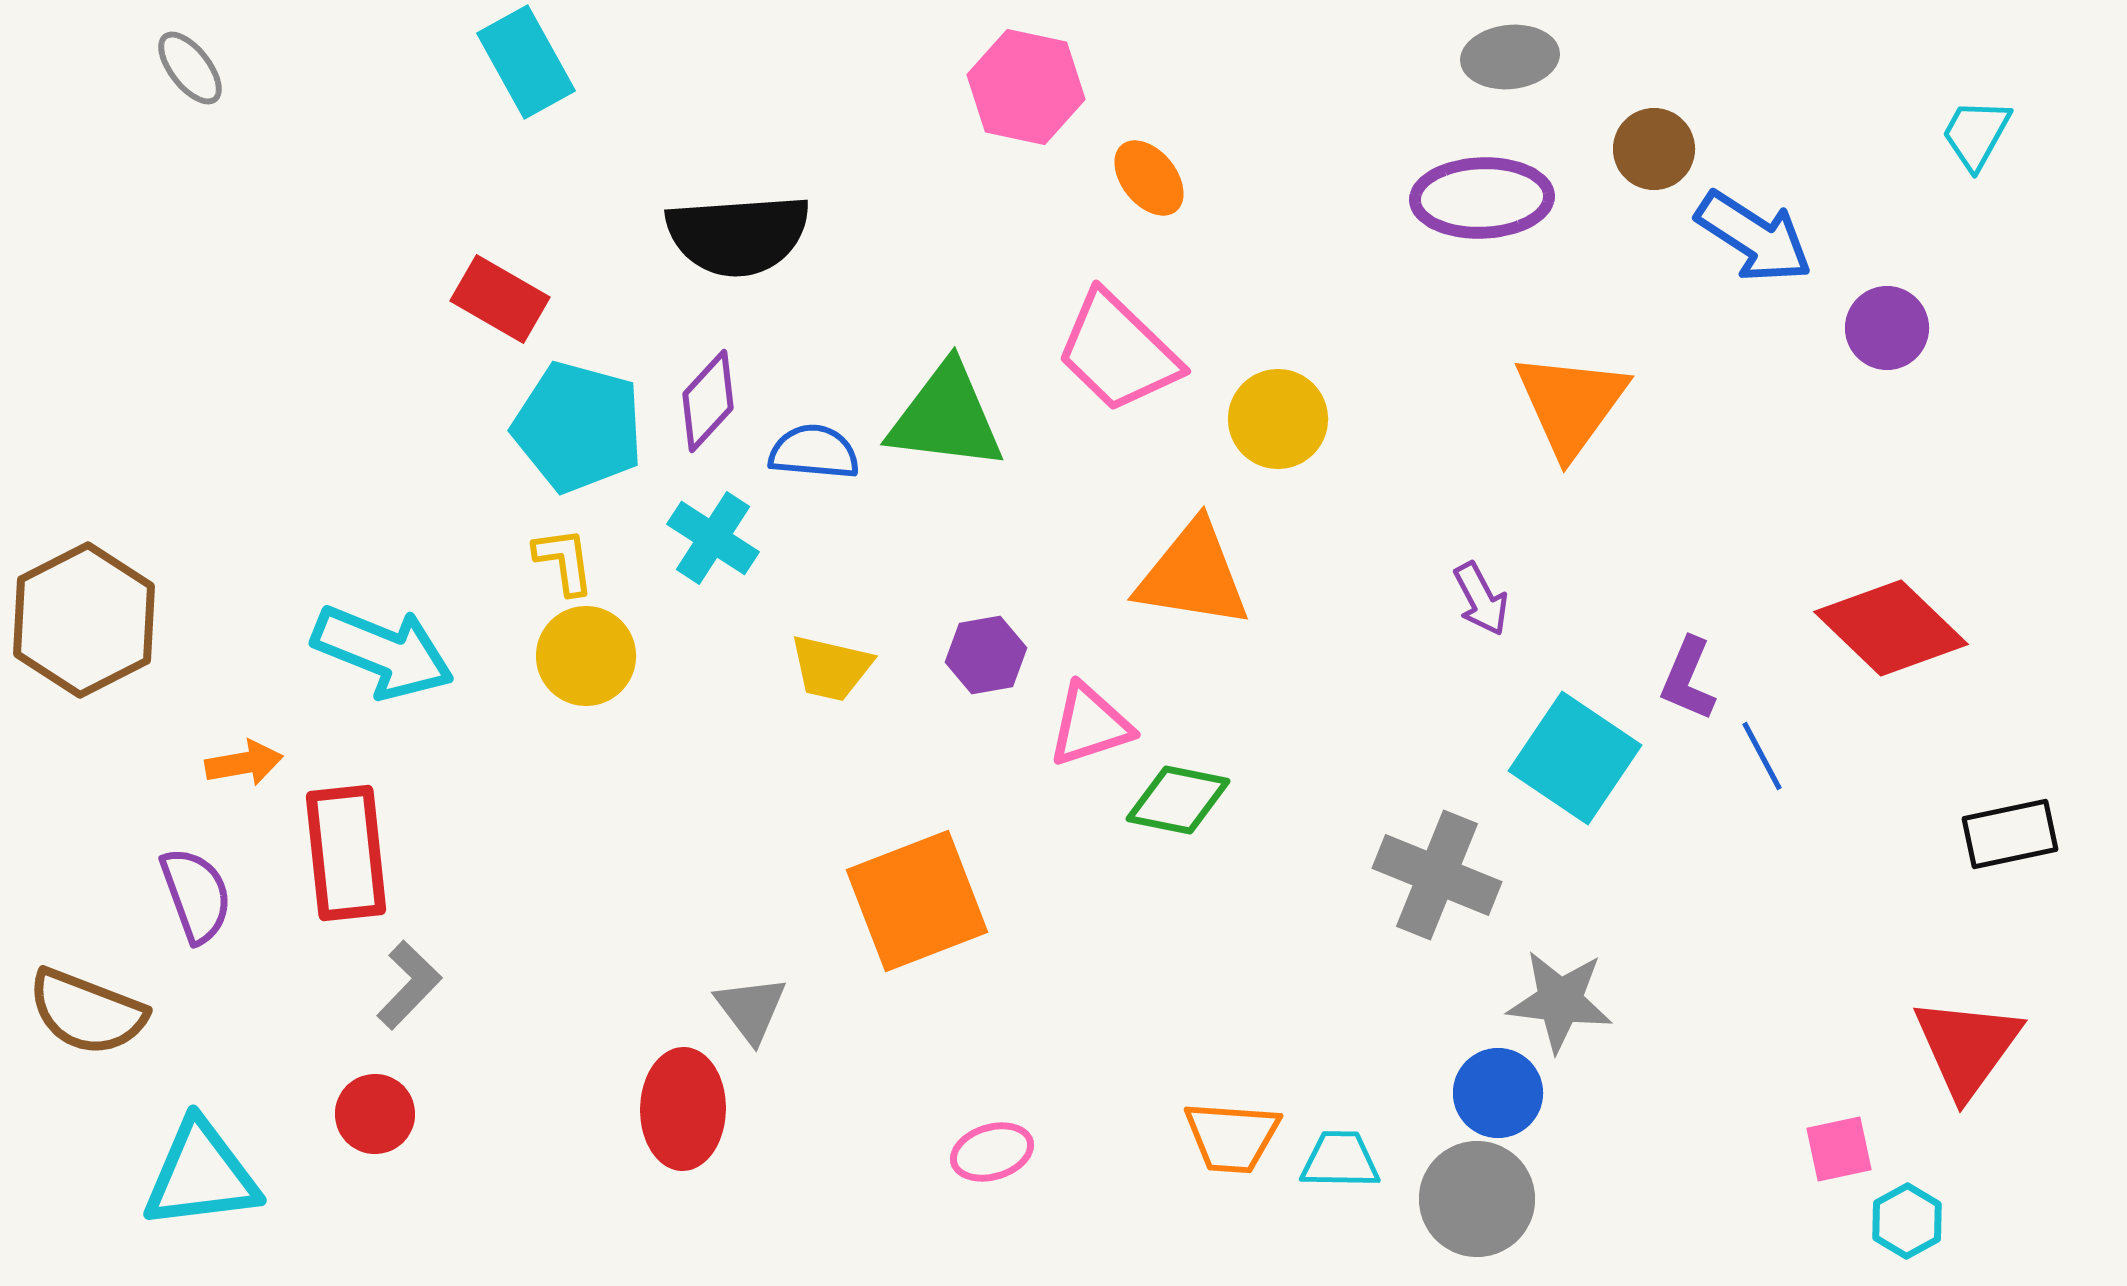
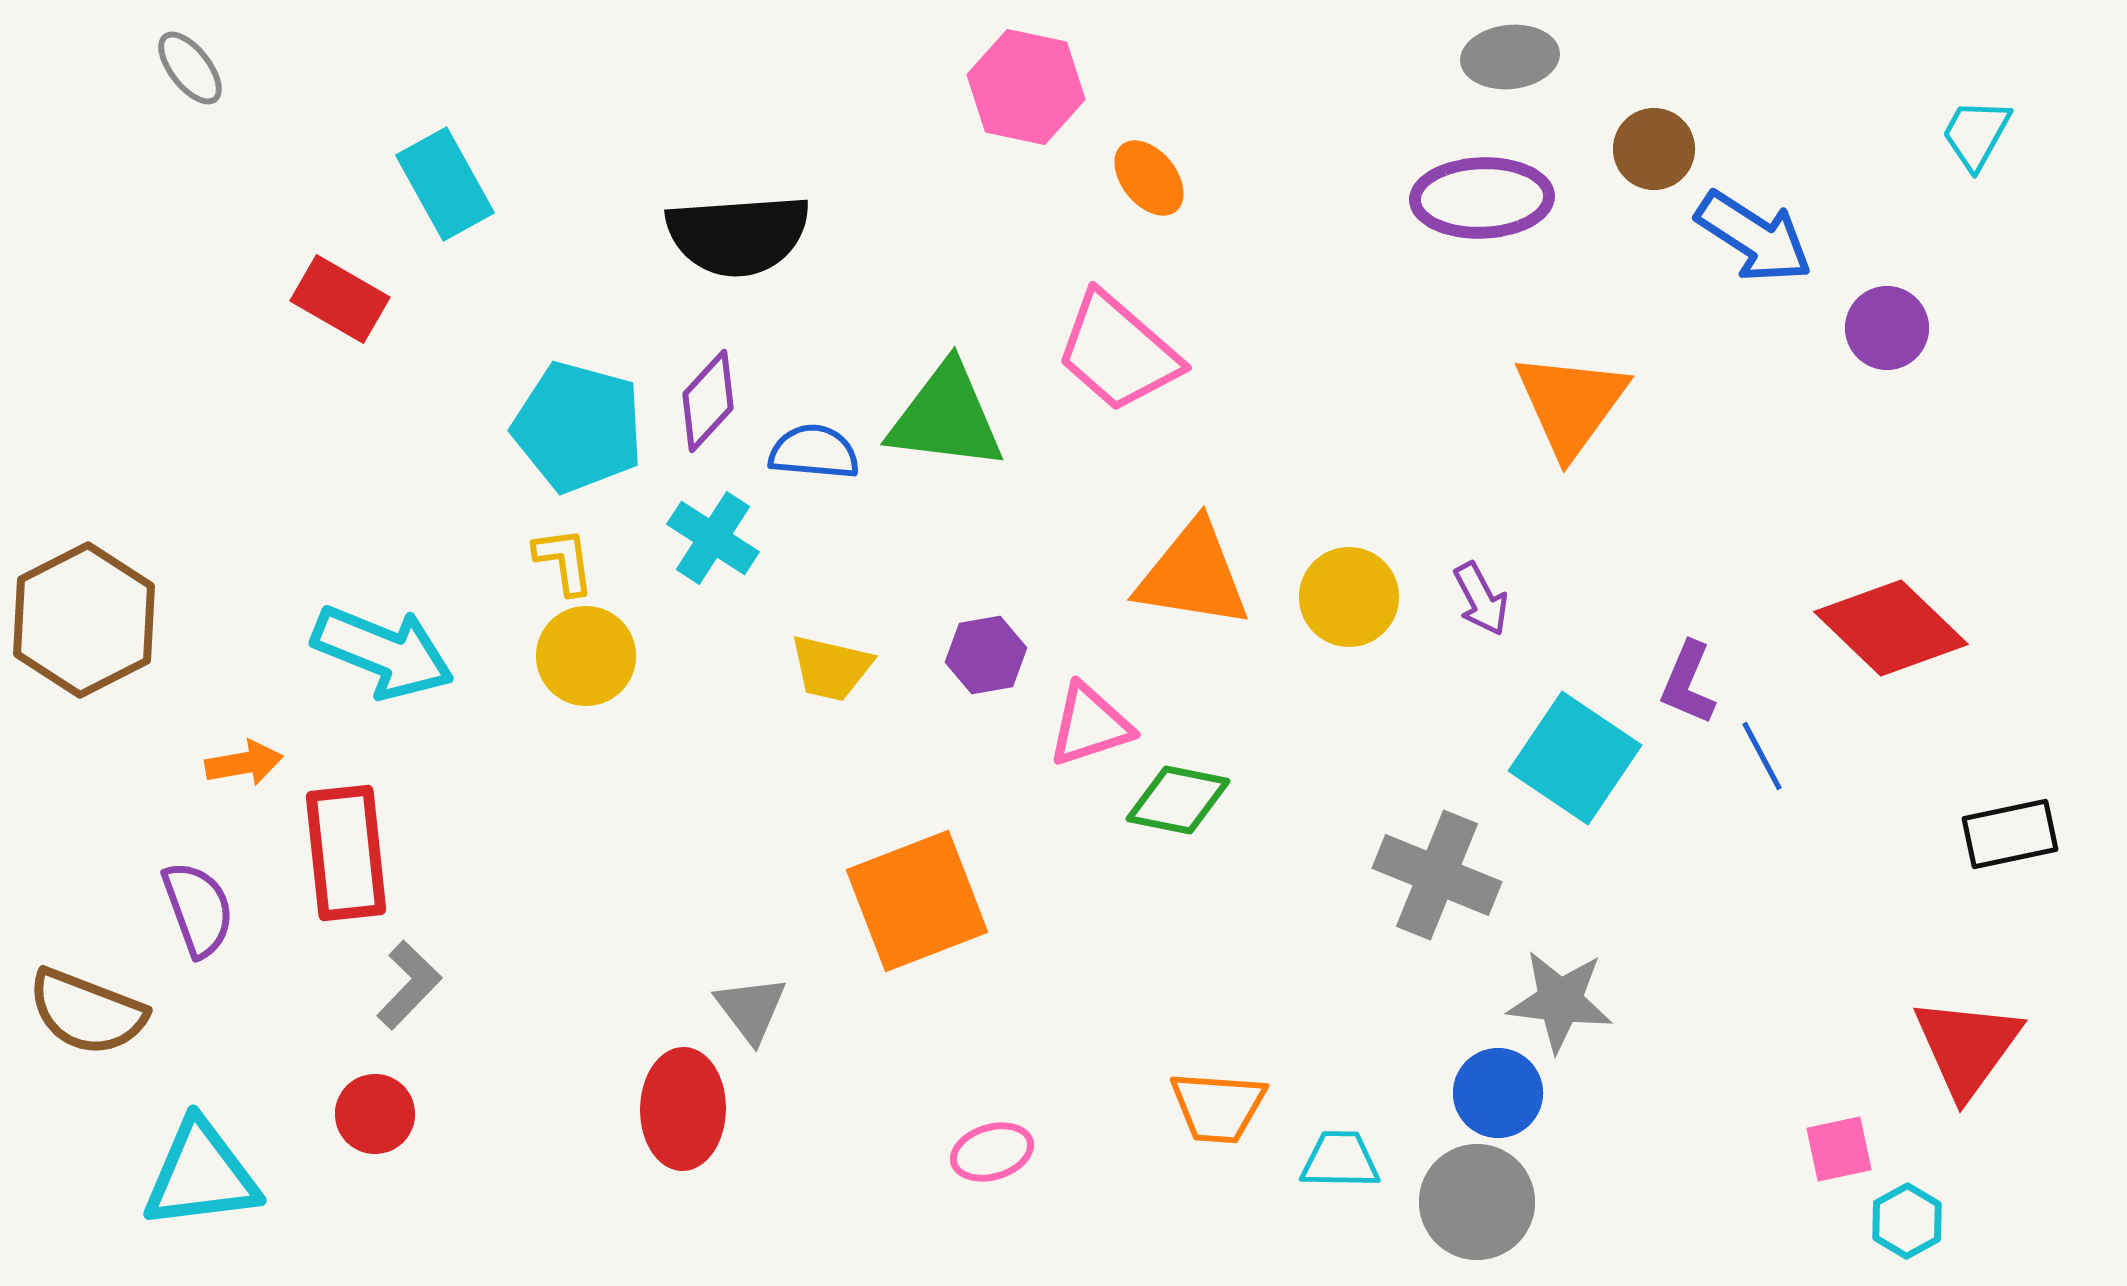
cyan rectangle at (526, 62): moved 81 px left, 122 px down
red rectangle at (500, 299): moved 160 px left
pink trapezoid at (1118, 352): rotated 3 degrees counterclockwise
yellow circle at (1278, 419): moved 71 px right, 178 px down
purple L-shape at (1688, 679): moved 4 px down
purple semicircle at (196, 895): moved 2 px right, 14 px down
orange trapezoid at (1232, 1137): moved 14 px left, 30 px up
gray circle at (1477, 1199): moved 3 px down
